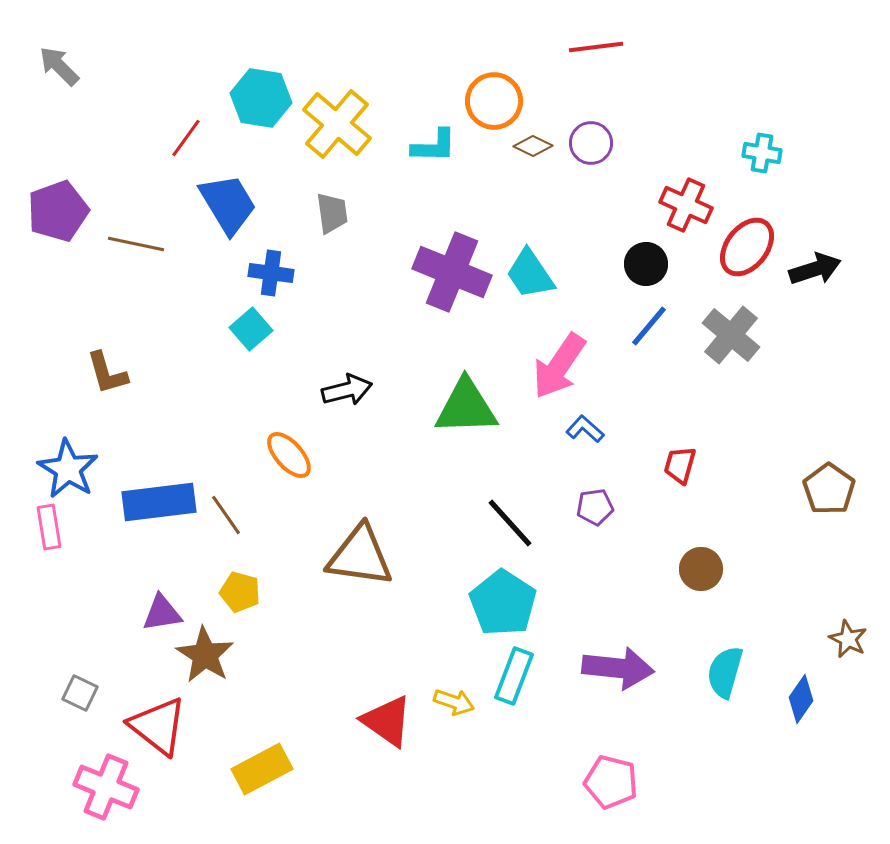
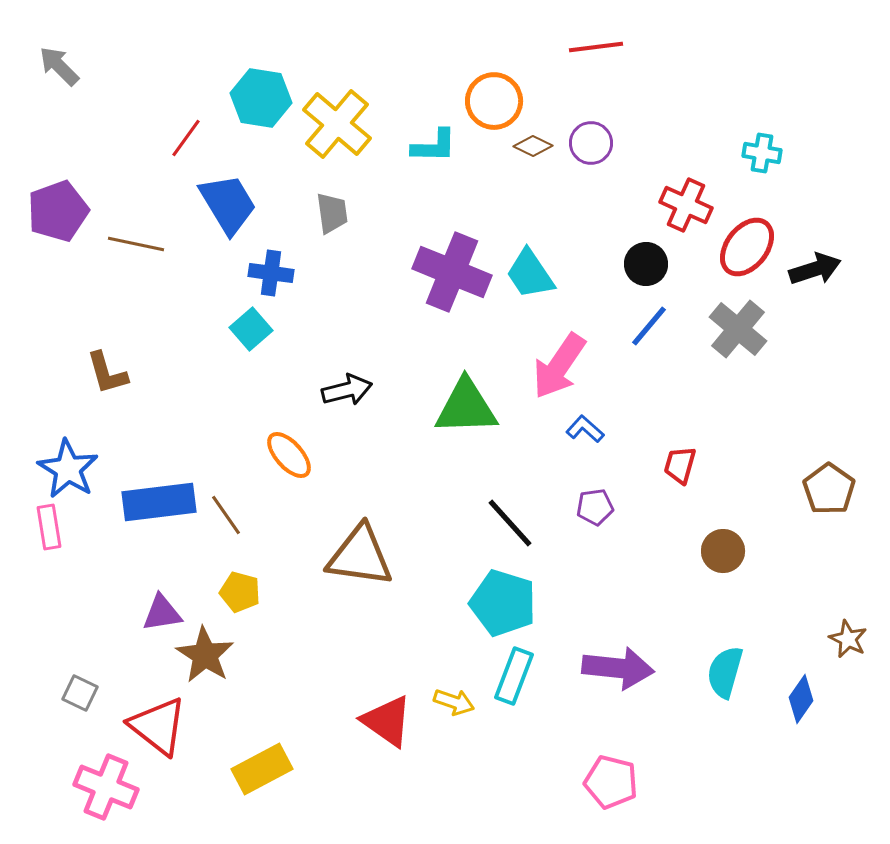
gray cross at (731, 335): moved 7 px right, 6 px up
brown circle at (701, 569): moved 22 px right, 18 px up
cyan pentagon at (503, 603): rotated 16 degrees counterclockwise
